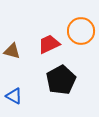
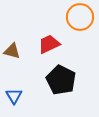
orange circle: moved 1 px left, 14 px up
black pentagon: rotated 16 degrees counterclockwise
blue triangle: rotated 30 degrees clockwise
